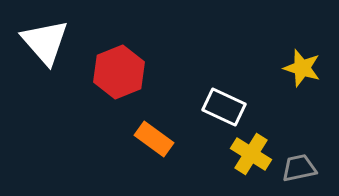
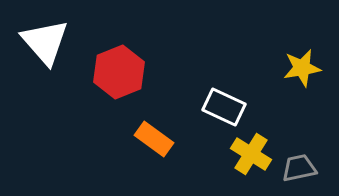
yellow star: rotated 27 degrees counterclockwise
